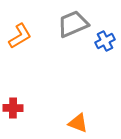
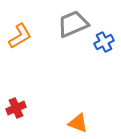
blue cross: moved 1 px left, 1 px down
red cross: moved 3 px right; rotated 24 degrees counterclockwise
